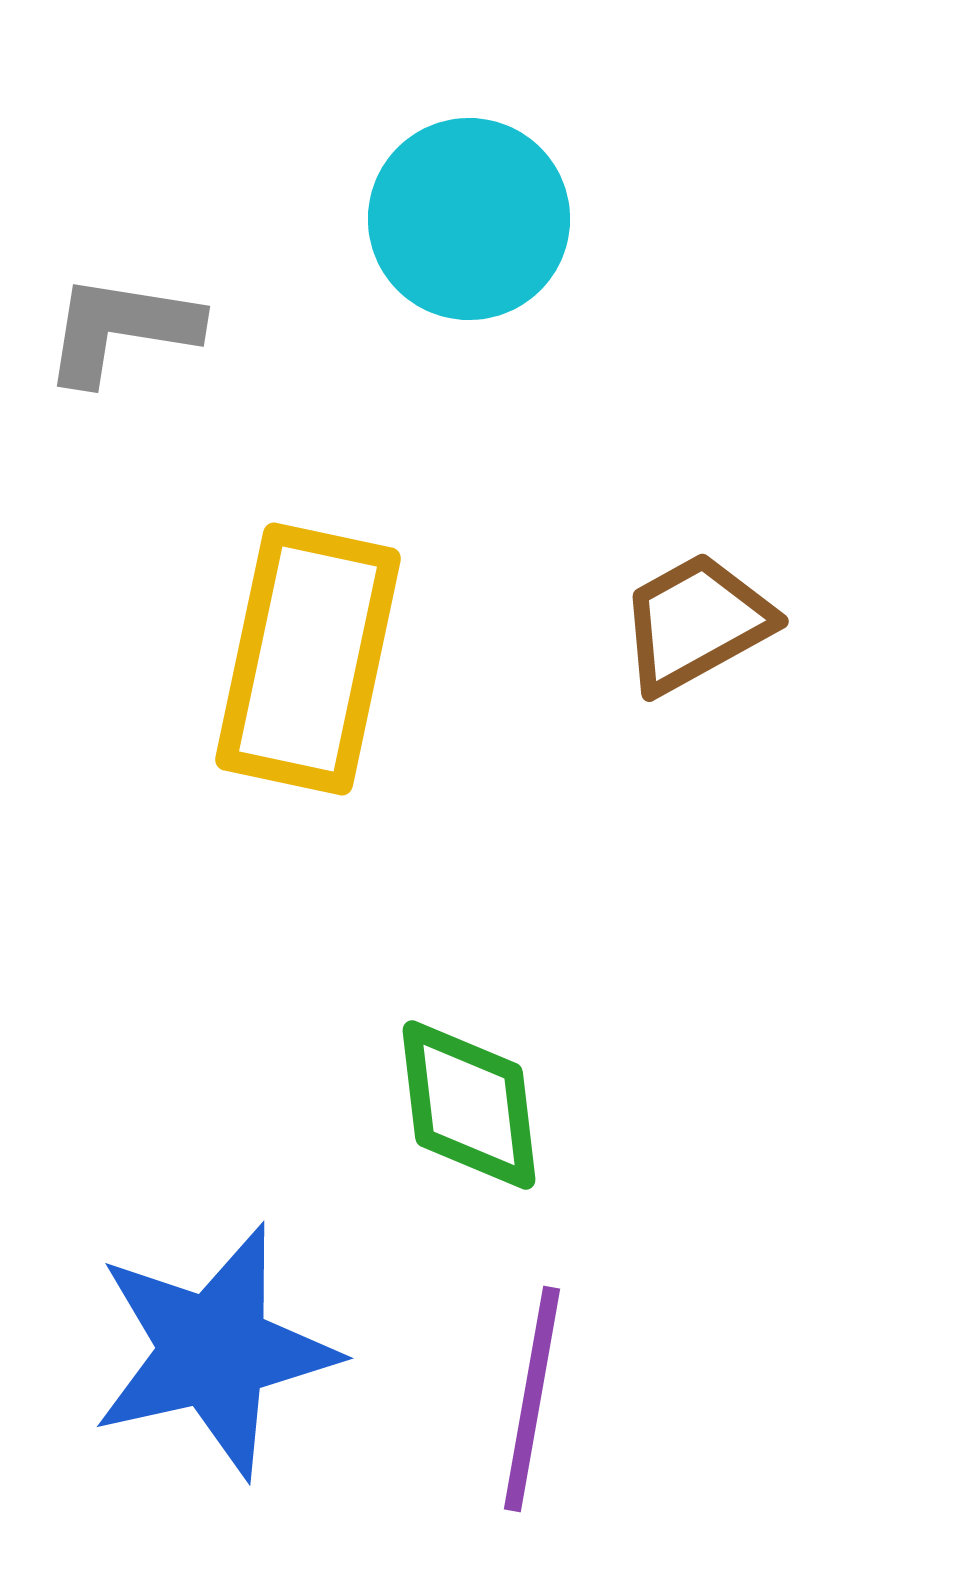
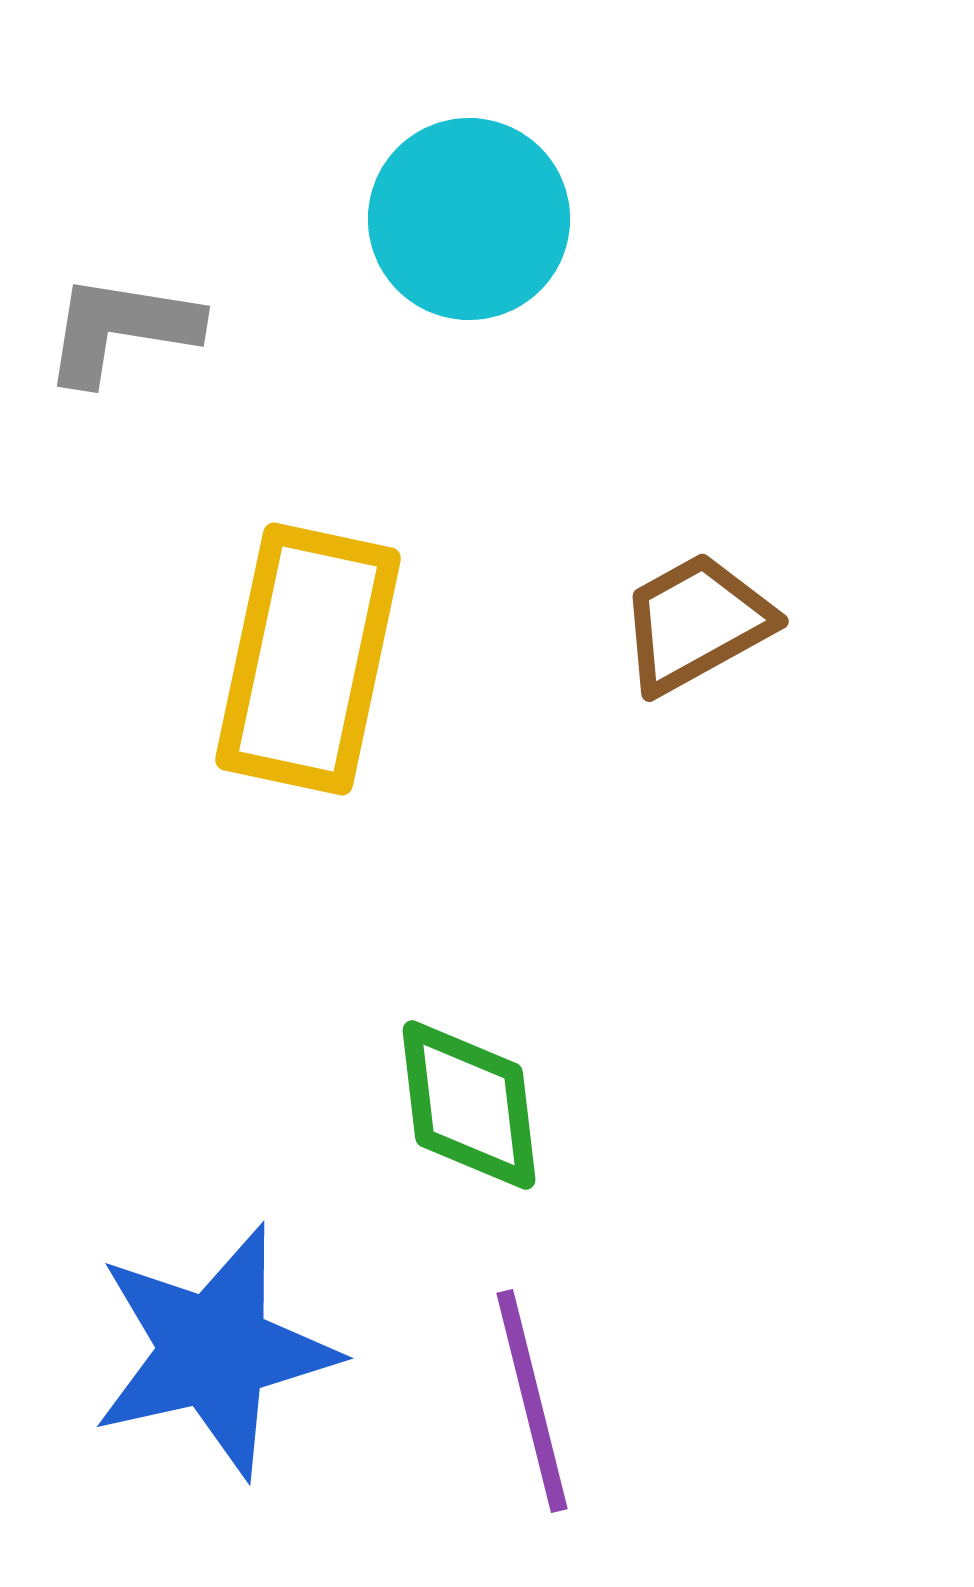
purple line: moved 2 px down; rotated 24 degrees counterclockwise
